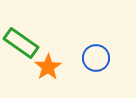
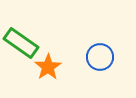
blue circle: moved 4 px right, 1 px up
